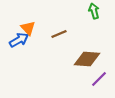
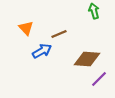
orange triangle: moved 2 px left
blue arrow: moved 23 px right, 11 px down
